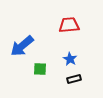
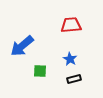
red trapezoid: moved 2 px right
green square: moved 2 px down
